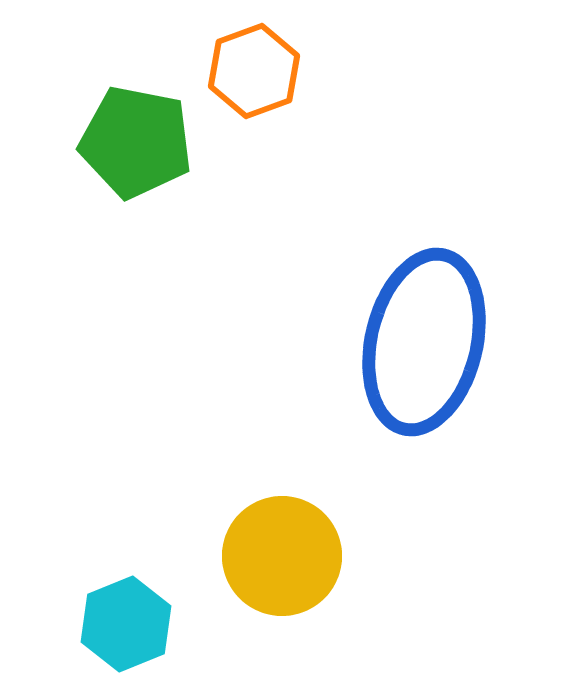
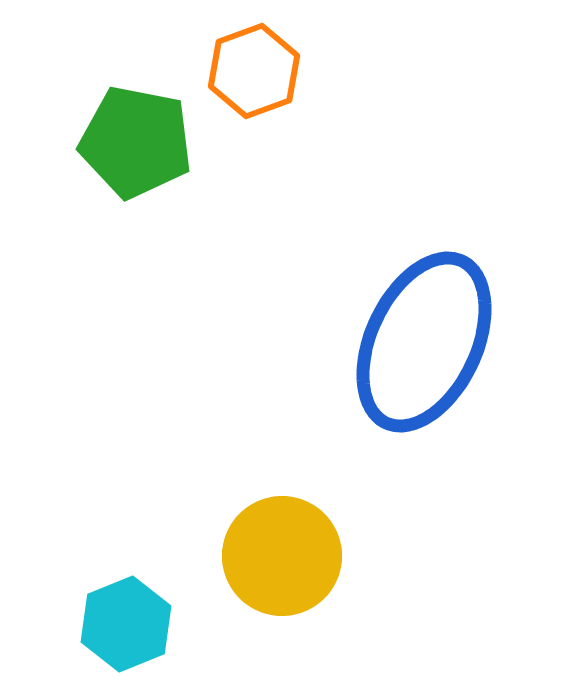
blue ellipse: rotated 12 degrees clockwise
